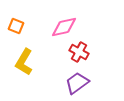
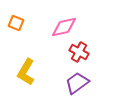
orange square: moved 3 px up
yellow L-shape: moved 2 px right, 10 px down
